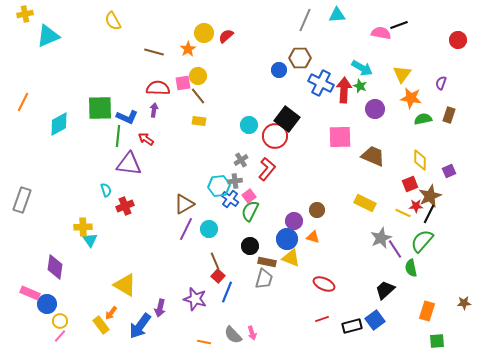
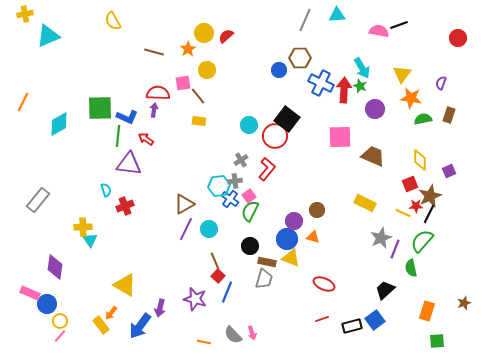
pink semicircle at (381, 33): moved 2 px left, 2 px up
red circle at (458, 40): moved 2 px up
cyan arrow at (362, 68): rotated 30 degrees clockwise
yellow circle at (198, 76): moved 9 px right, 6 px up
red semicircle at (158, 88): moved 5 px down
gray rectangle at (22, 200): moved 16 px right; rotated 20 degrees clockwise
purple line at (395, 249): rotated 54 degrees clockwise
brown star at (464, 303): rotated 16 degrees counterclockwise
